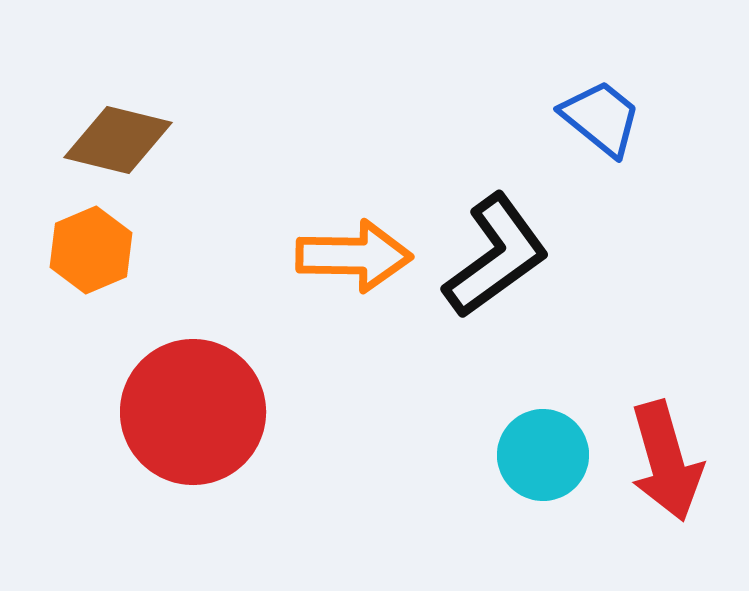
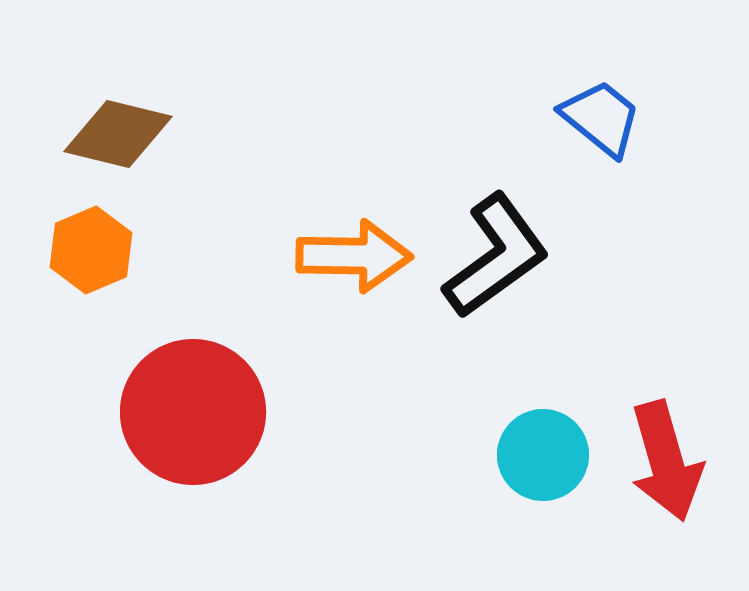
brown diamond: moved 6 px up
